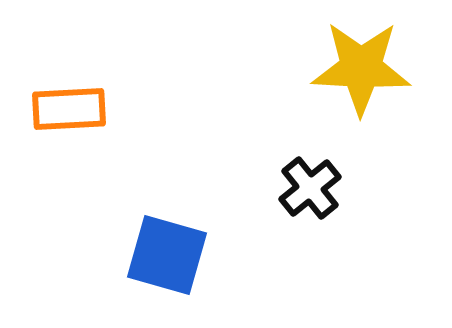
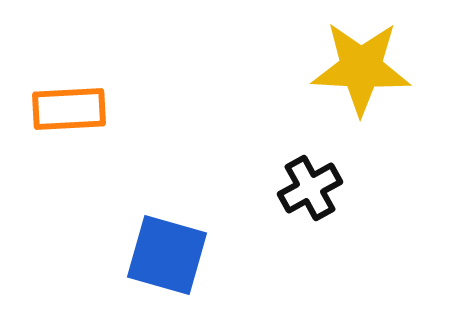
black cross: rotated 10 degrees clockwise
